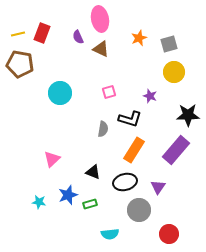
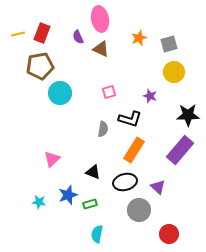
brown pentagon: moved 20 px right, 2 px down; rotated 20 degrees counterclockwise
purple rectangle: moved 4 px right
purple triangle: rotated 21 degrees counterclockwise
cyan semicircle: moved 13 px left; rotated 108 degrees clockwise
